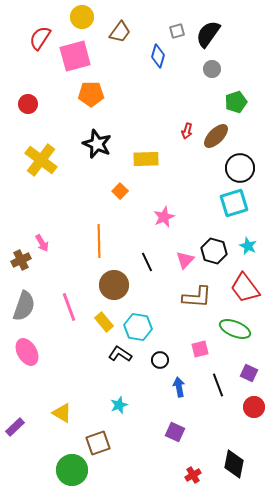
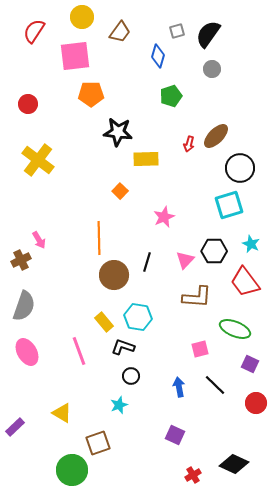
red semicircle at (40, 38): moved 6 px left, 7 px up
pink square at (75, 56): rotated 8 degrees clockwise
green pentagon at (236, 102): moved 65 px left, 6 px up
red arrow at (187, 131): moved 2 px right, 13 px down
black star at (97, 144): moved 21 px right, 12 px up; rotated 16 degrees counterclockwise
yellow cross at (41, 160): moved 3 px left
cyan square at (234, 203): moved 5 px left, 2 px down
orange line at (99, 241): moved 3 px up
pink arrow at (42, 243): moved 3 px left, 3 px up
cyan star at (248, 246): moved 3 px right, 2 px up
black hexagon at (214, 251): rotated 15 degrees counterclockwise
black line at (147, 262): rotated 42 degrees clockwise
brown circle at (114, 285): moved 10 px up
red trapezoid at (245, 288): moved 6 px up
pink line at (69, 307): moved 10 px right, 44 px down
cyan hexagon at (138, 327): moved 10 px up
black L-shape at (120, 354): moved 3 px right, 7 px up; rotated 15 degrees counterclockwise
black circle at (160, 360): moved 29 px left, 16 px down
purple square at (249, 373): moved 1 px right, 9 px up
black line at (218, 385): moved 3 px left; rotated 25 degrees counterclockwise
red circle at (254, 407): moved 2 px right, 4 px up
purple square at (175, 432): moved 3 px down
black diamond at (234, 464): rotated 76 degrees counterclockwise
